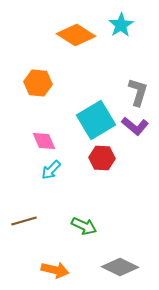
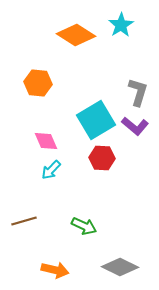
pink diamond: moved 2 px right
